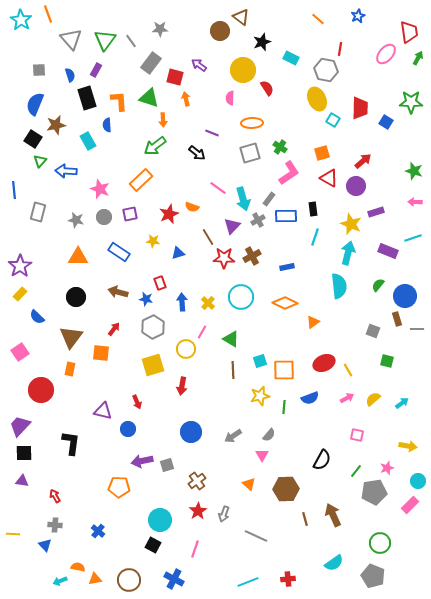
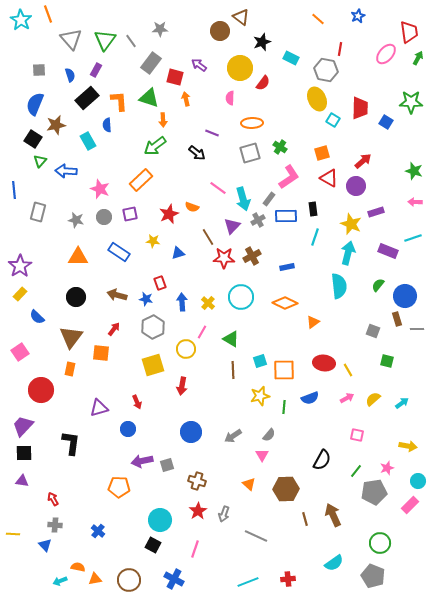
yellow circle at (243, 70): moved 3 px left, 2 px up
red semicircle at (267, 88): moved 4 px left, 5 px up; rotated 70 degrees clockwise
black rectangle at (87, 98): rotated 65 degrees clockwise
pink L-shape at (289, 173): moved 4 px down
brown arrow at (118, 292): moved 1 px left, 3 px down
red ellipse at (324, 363): rotated 30 degrees clockwise
purple triangle at (103, 411): moved 4 px left, 3 px up; rotated 30 degrees counterclockwise
purple trapezoid at (20, 426): moved 3 px right
brown cross at (197, 481): rotated 36 degrees counterclockwise
red arrow at (55, 496): moved 2 px left, 3 px down
